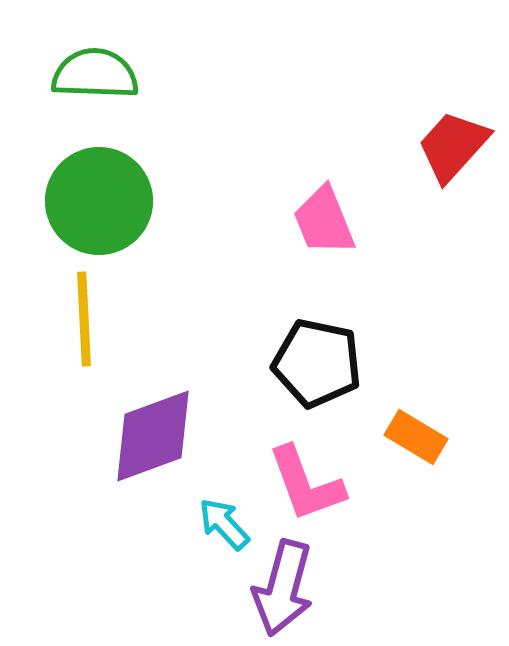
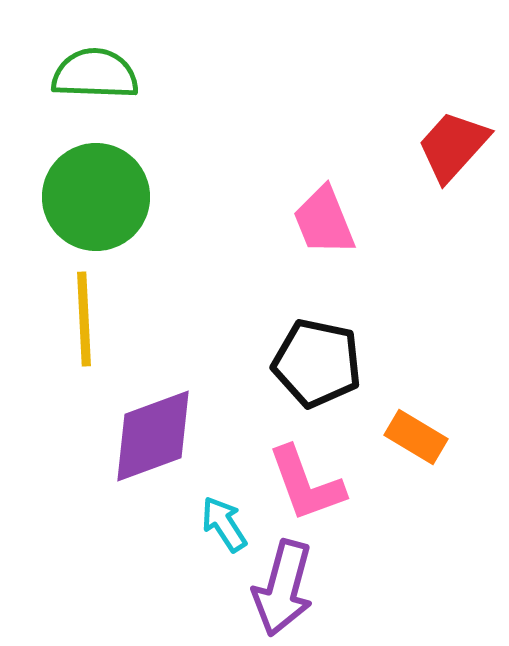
green circle: moved 3 px left, 4 px up
cyan arrow: rotated 10 degrees clockwise
